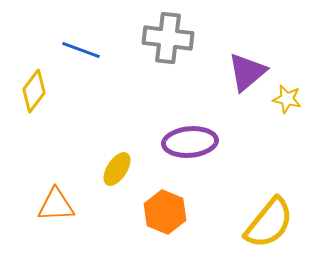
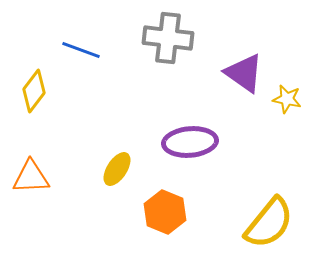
purple triangle: moved 3 px left, 1 px down; rotated 45 degrees counterclockwise
orange triangle: moved 25 px left, 28 px up
